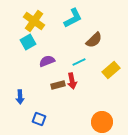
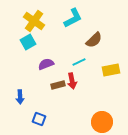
purple semicircle: moved 1 px left, 3 px down
yellow rectangle: rotated 30 degrees clockwise
